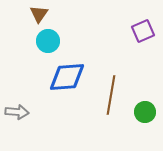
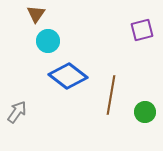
brown triangle: moved 3 px left
purple square: moved 1 px left, 1 px up; rotated 10 degrees clockwise
blue diamond: moved 1 px right, 1 px up; rotated 42 degrees clockwise
gray arrow: rotated 60 degrees counterclockwise
